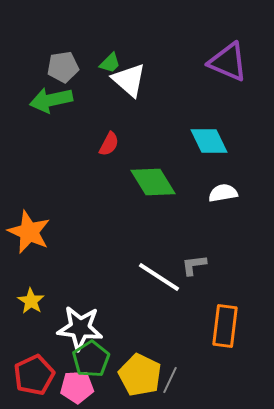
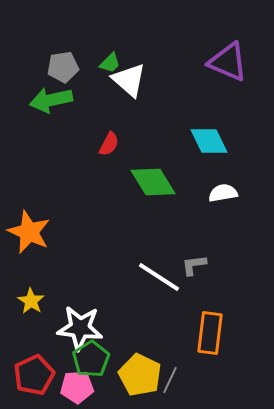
orange rectangle: moved 15 px left, 7 px down
